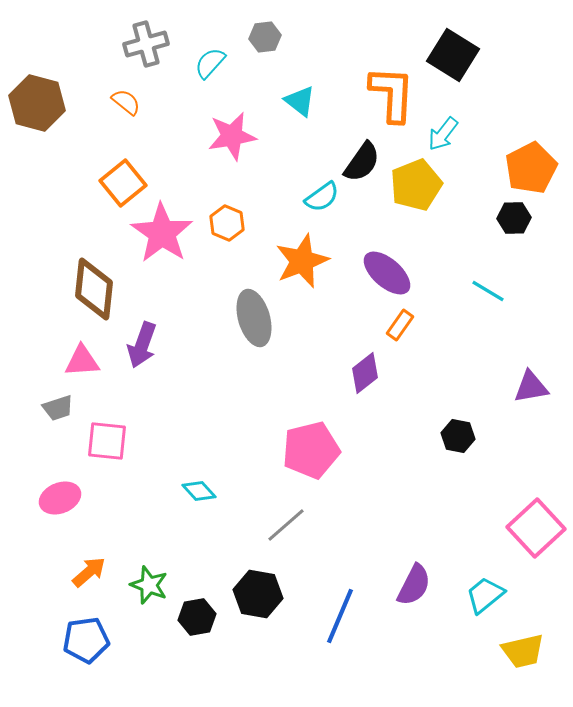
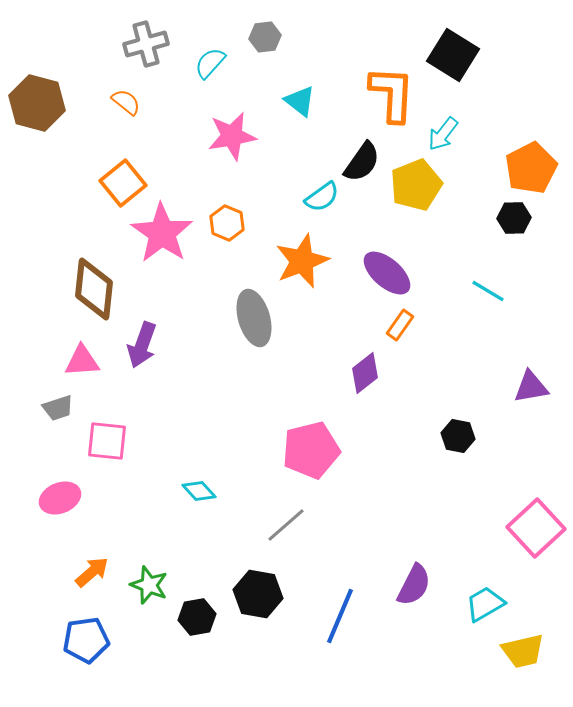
orange arrow at (89, 572): moved 3 px right
cyan trapezoid at (485, 595): moved 9 px down; rotated 9 degrees clockwise
